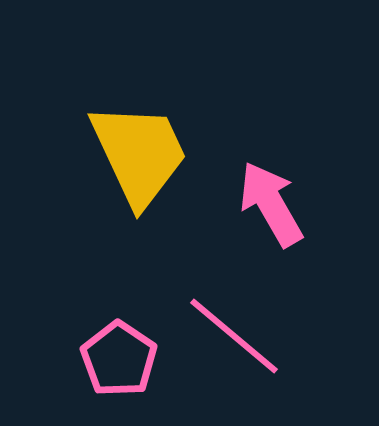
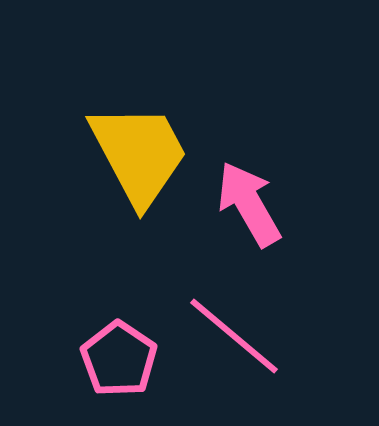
yellow trapezoid: rotated 3 degrees counterclockwise
pink arrow: moved 22 px left
